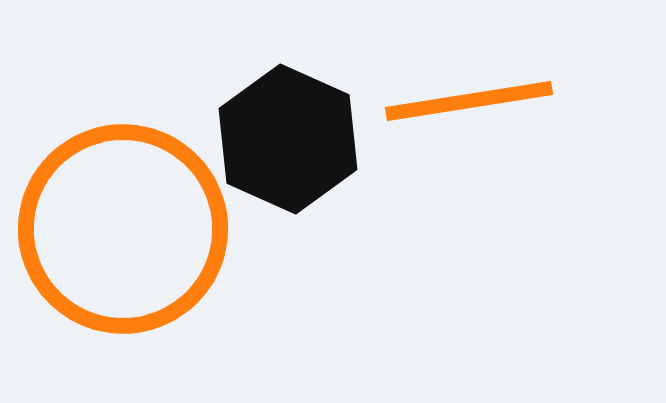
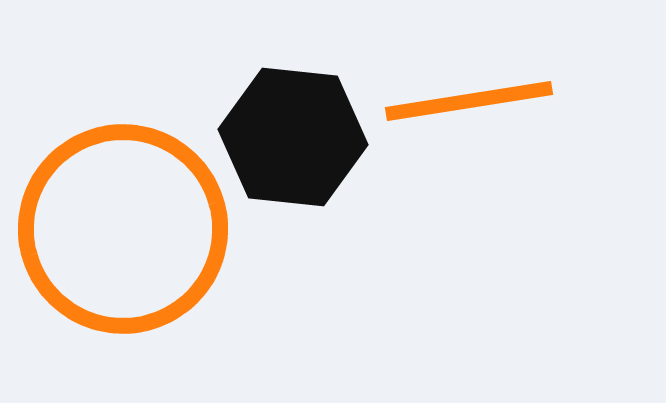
black hexagon: moved 5 px right, 2 px up; rotated 18 degrees counterclockwise
